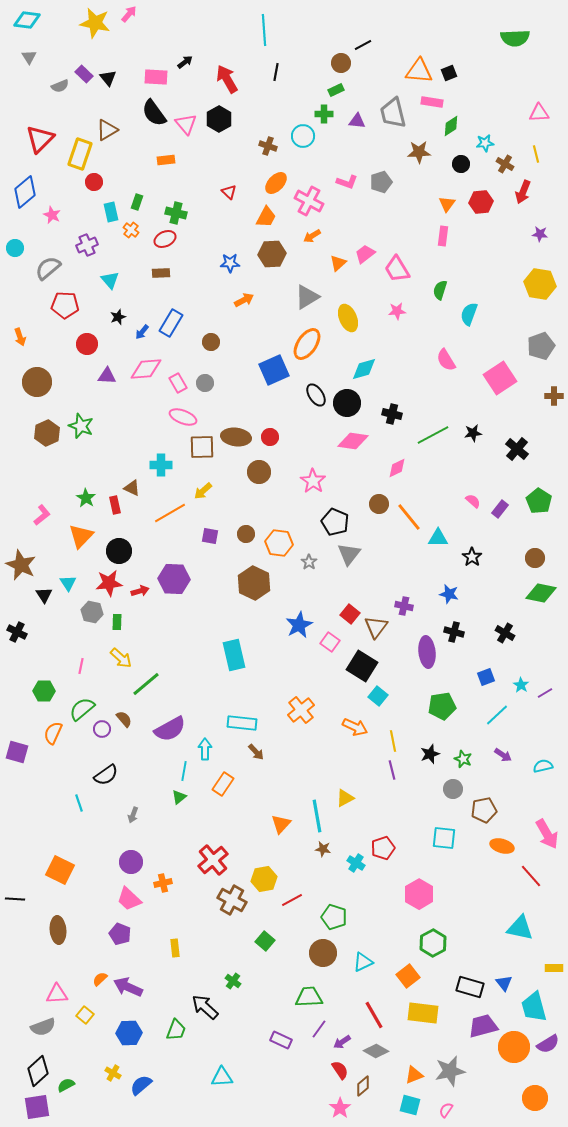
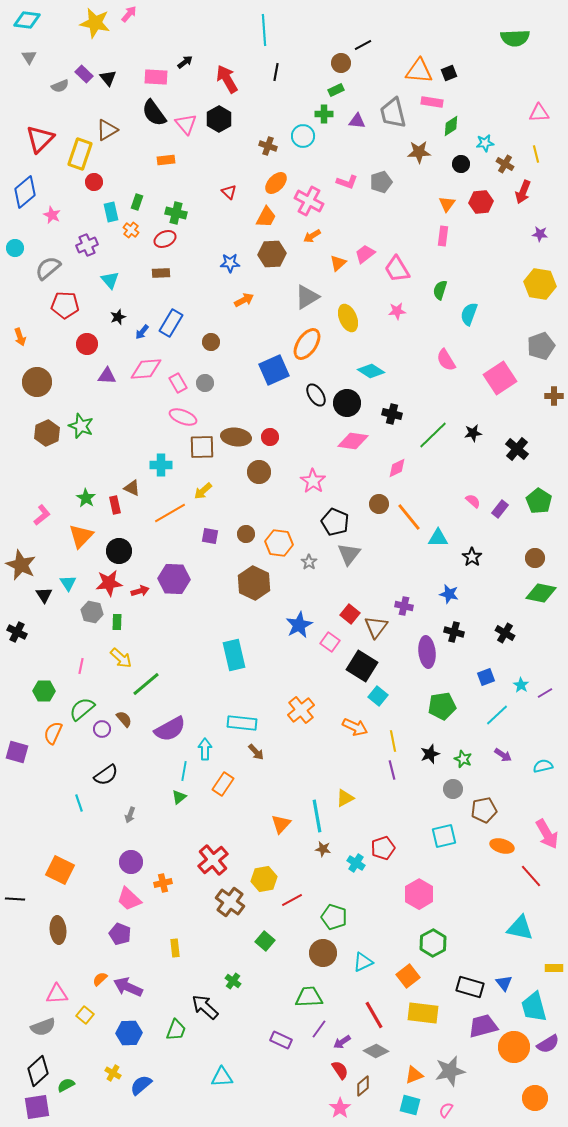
cyan diamond at (364, 369): moved 7 px right, 2 px down; rotated 48 degrees clockwise
green line at (433, 435): rotated 16 degrees counterclockwise
gray arrow at (133, 815): moved 3 px left
cyan square at (444, 838): moved 2 px up; rotated 20 degrees counterclockwise
brown cross at (232, 900): moved 2 px left, 2 px down; rotated 8 degrees clockwise
